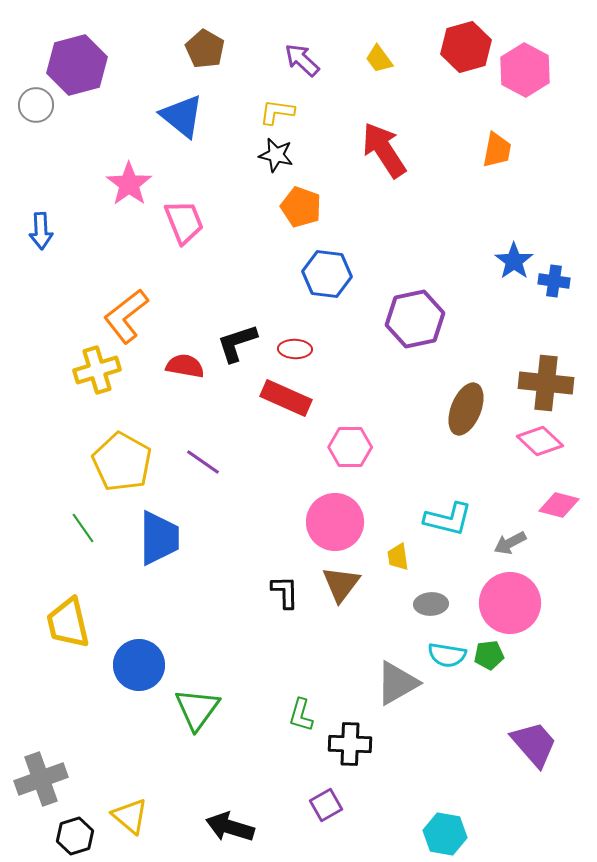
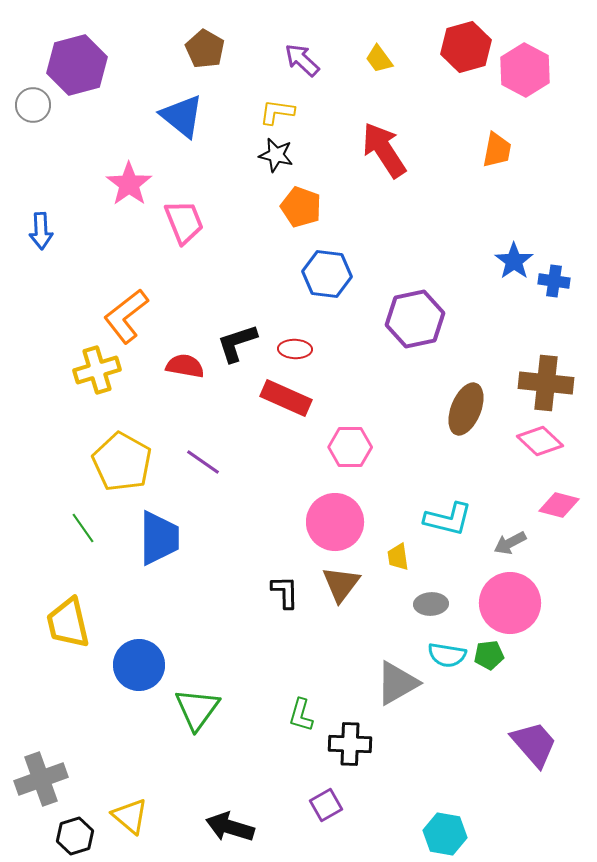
gray circle at (36, 105): moved 3 px left
